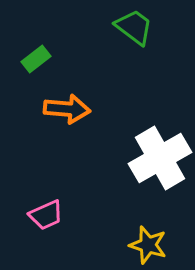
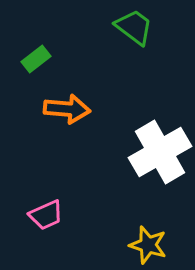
white cross: moved 6 px up
